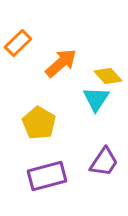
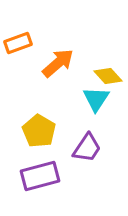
orange rectangle: rotated 24 degrees clockwise
orange arrow: moved 3 px left
yellow pentagon: moved 8 px down
purple trapezoid: moved 17 px left, 14 px up
purple rectangle: moved 7 px left
